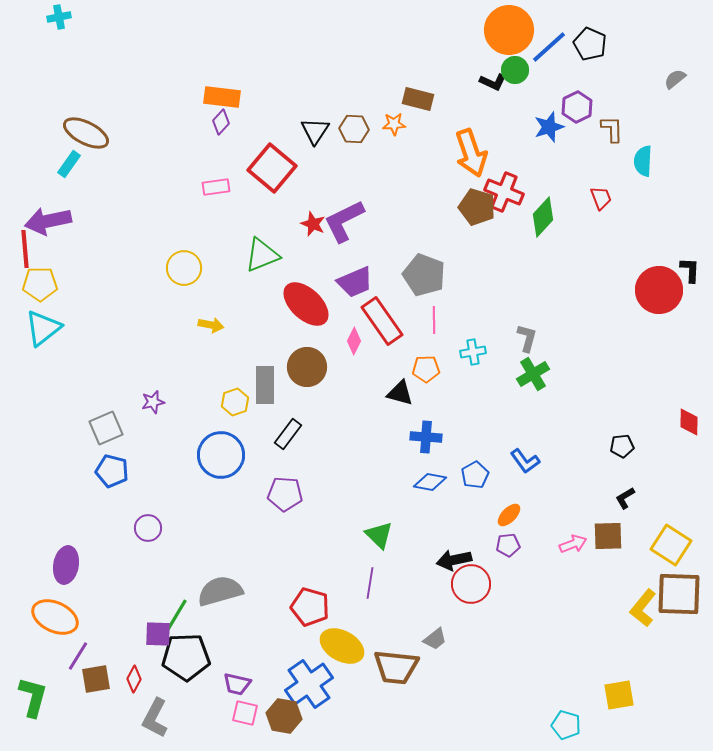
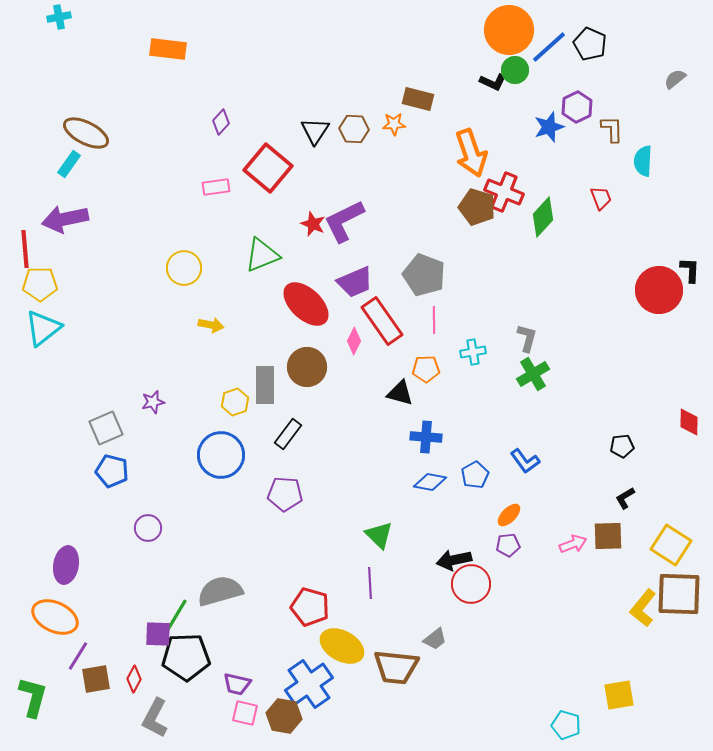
orange rectangle at (222, 97): moved 54 px left, 48 px up
red square at (272, 168): moved 4 px left
purple arrow at (48, 221): moved 17 px right, 2 px up
purple line at (370, 583): rotated 12 degrees counterclockwise
